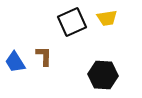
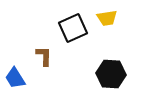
black square: moved 1 px right, 6 px down
blue trapezoid: moved 16 px down
black hexagon: moved 8 px right, 1 px up
